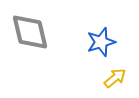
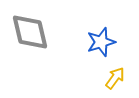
yellow arrow: rotated 15 degrees counterclockwise
